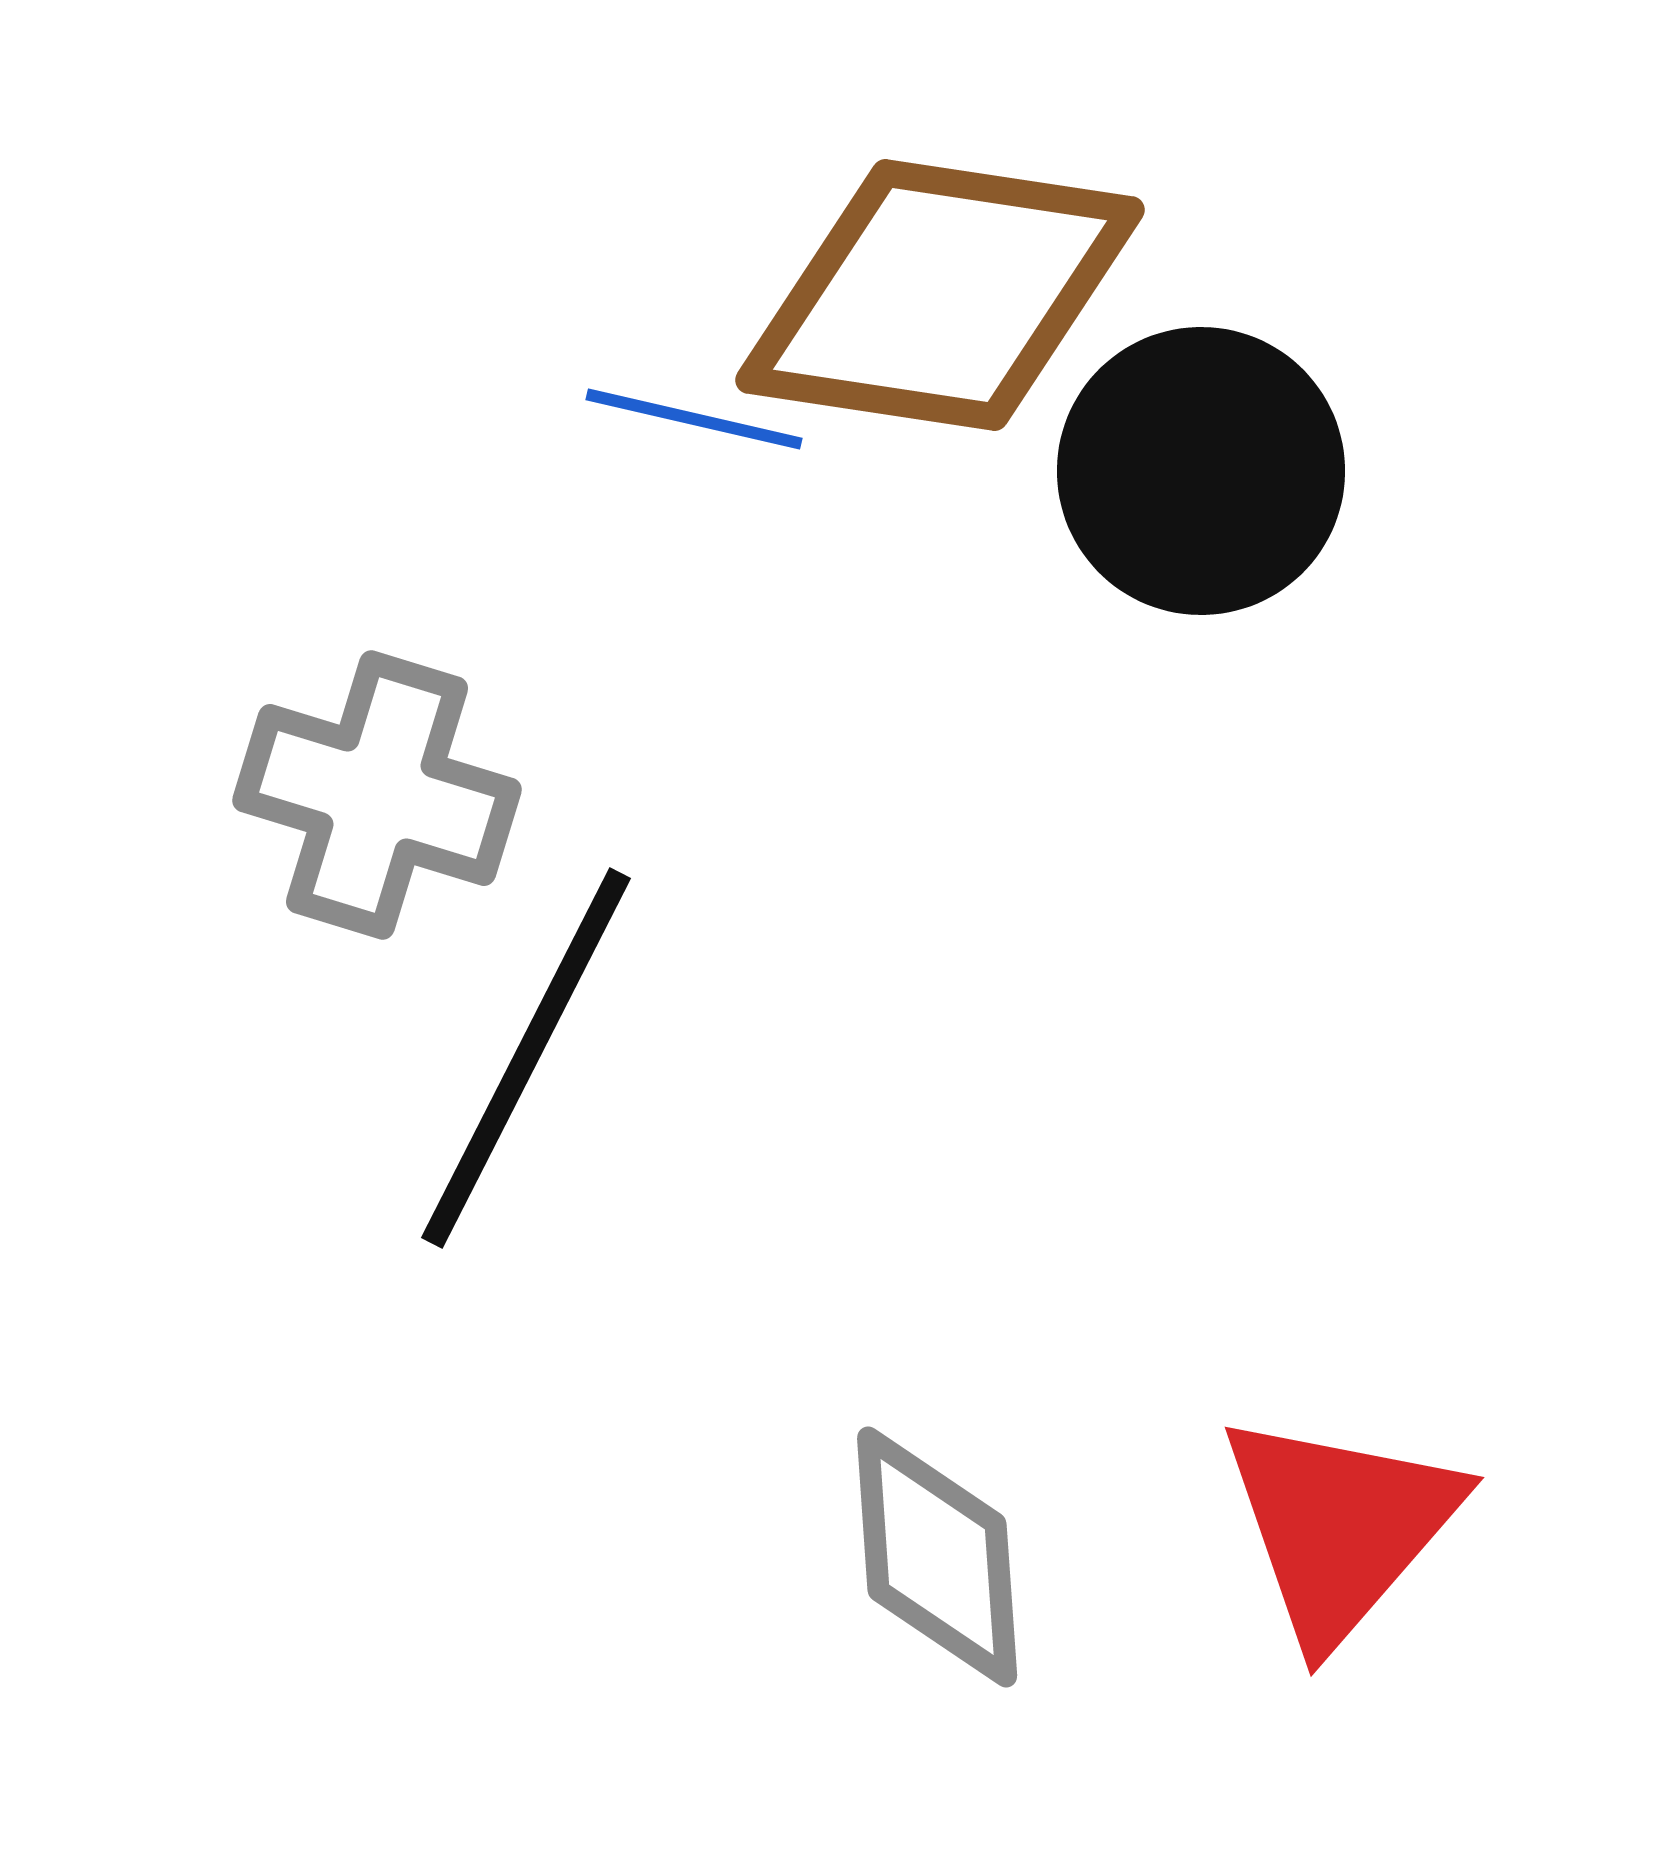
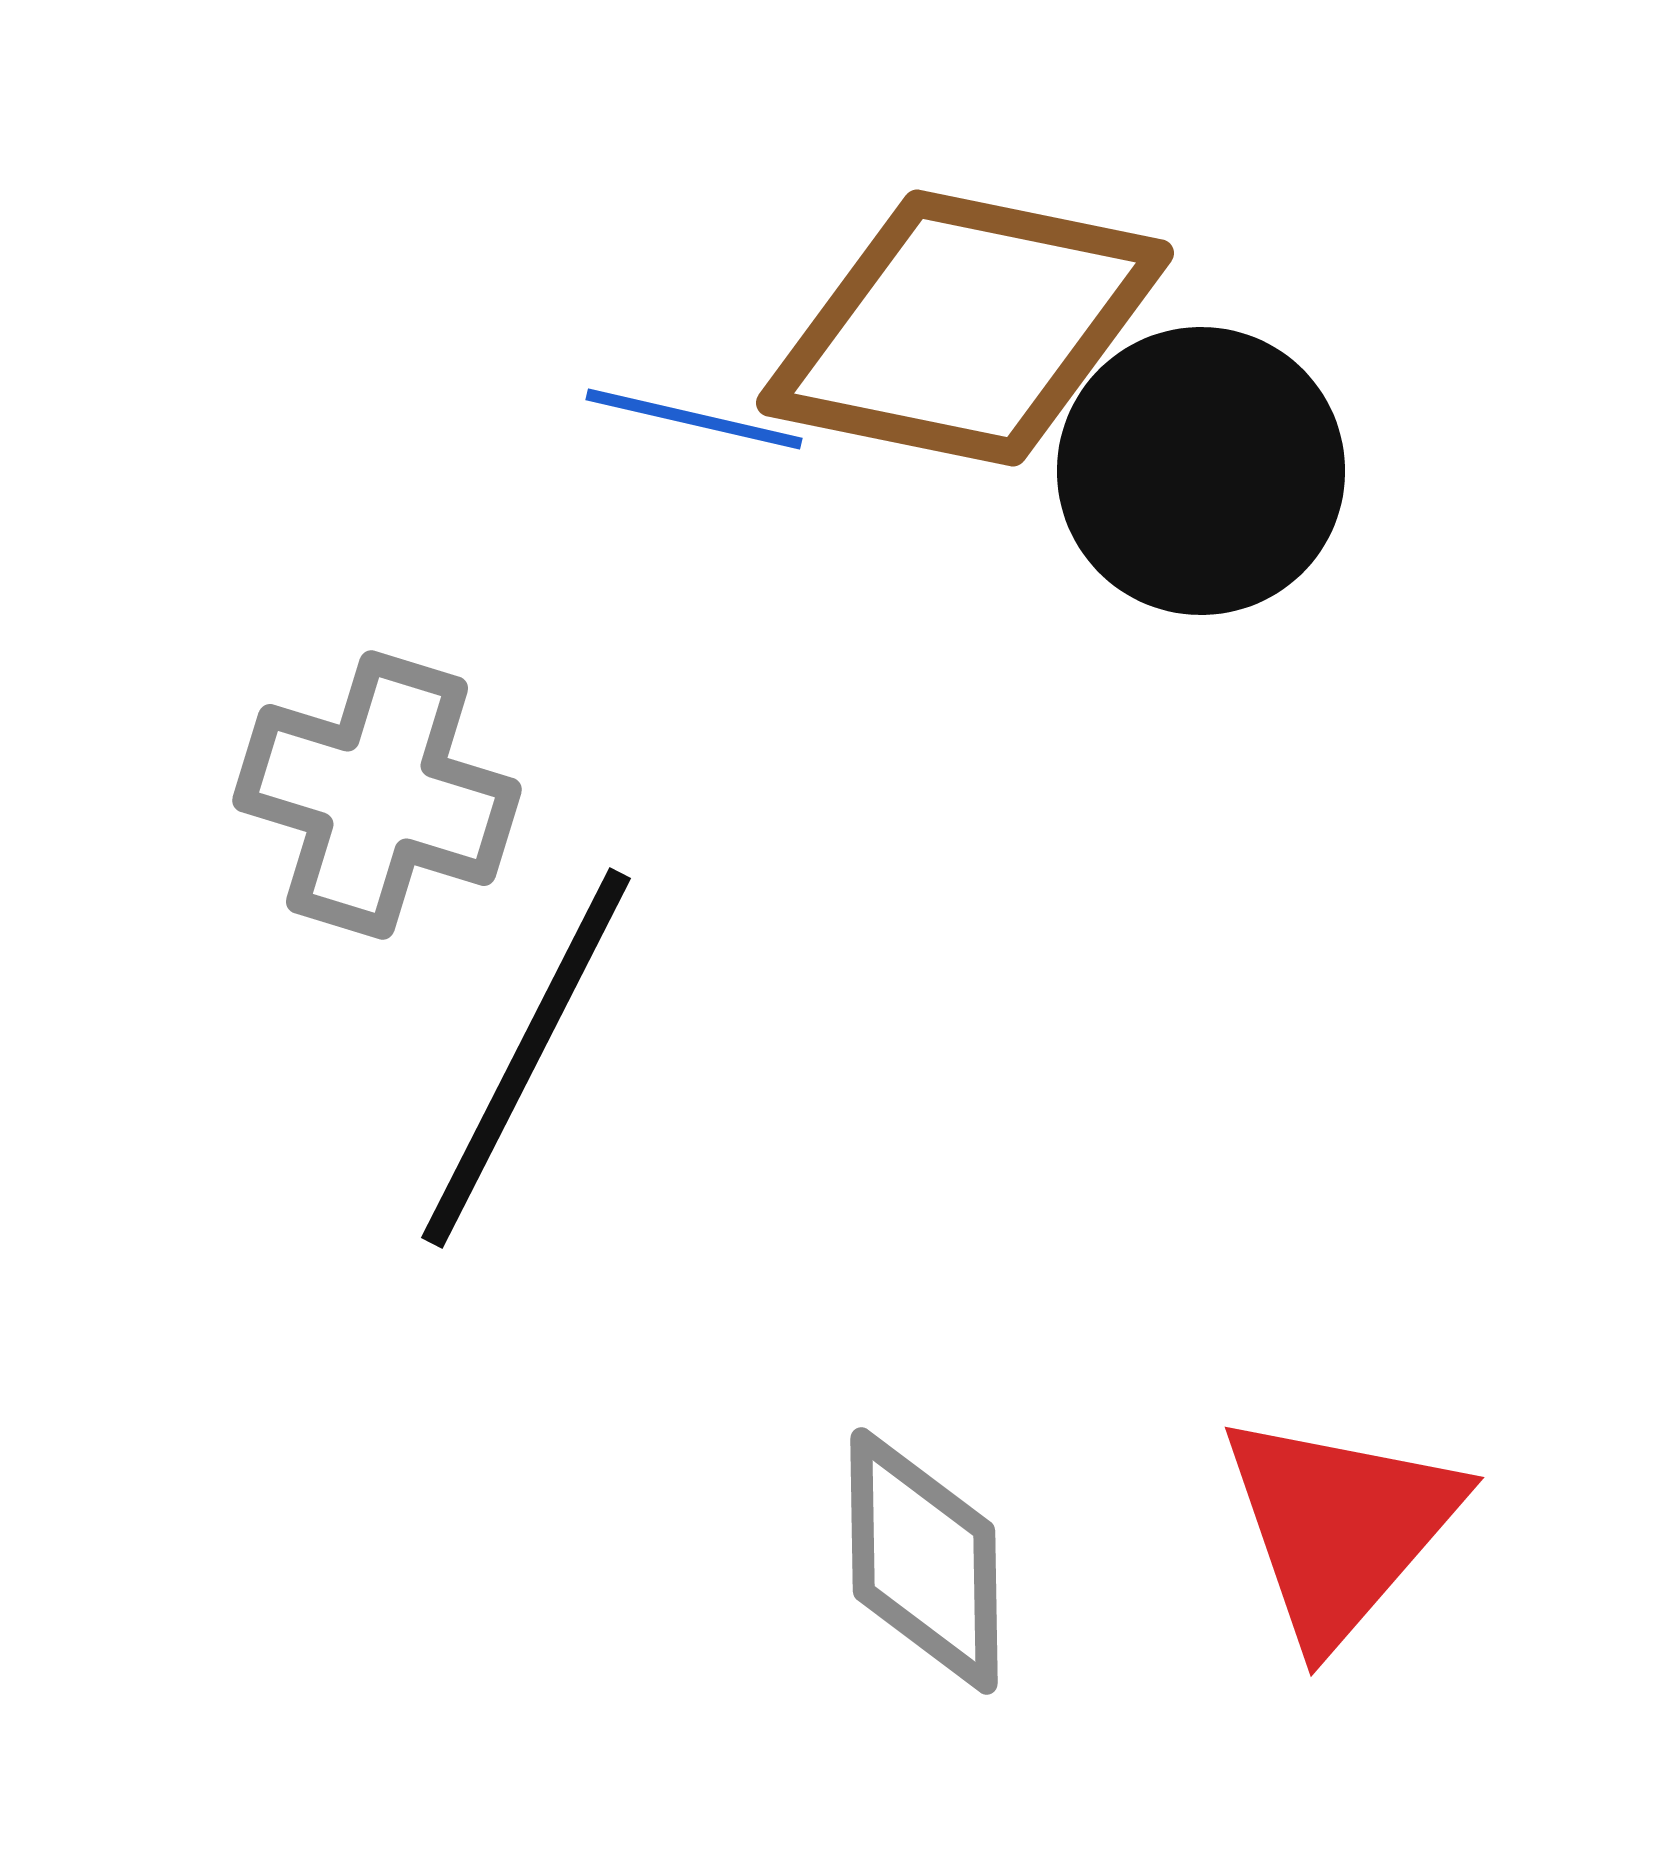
brown diamond: moved 25 px right, 33 px down; rotated 3 degrees clockwise
gray diamond: moved 13 px left, 4 px down; rotated 3 degrees clockwise
